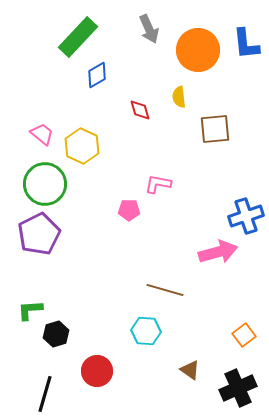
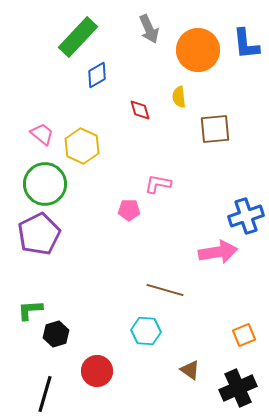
pink arrow: rotated 6 degrees clockwise
orange square: rotated 15 degrees clockwise
